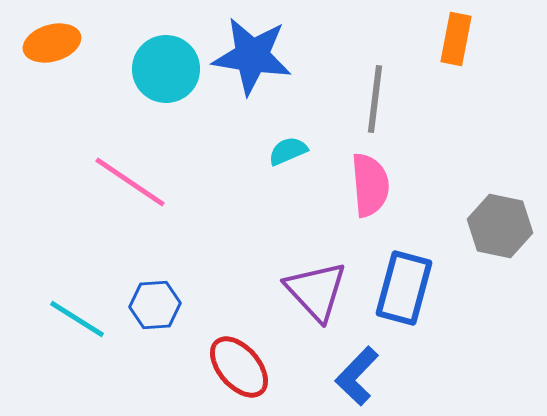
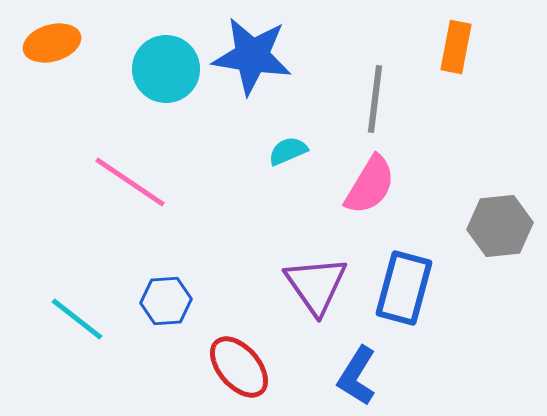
orange rectangle: moved 8 px down
pink semicircle: rotated 36 degrees clockwise
gray hexagon: rotated 18 degrees counterclockwise
purple triangle: moved 6 px up; rotated 8 degrees clockwise
blue hexagon: moved 11 px right, 4 px up
cyan line: rotated 6 degrees clockwise
blue L-shape: rotated 12 degrees counterclockwise
